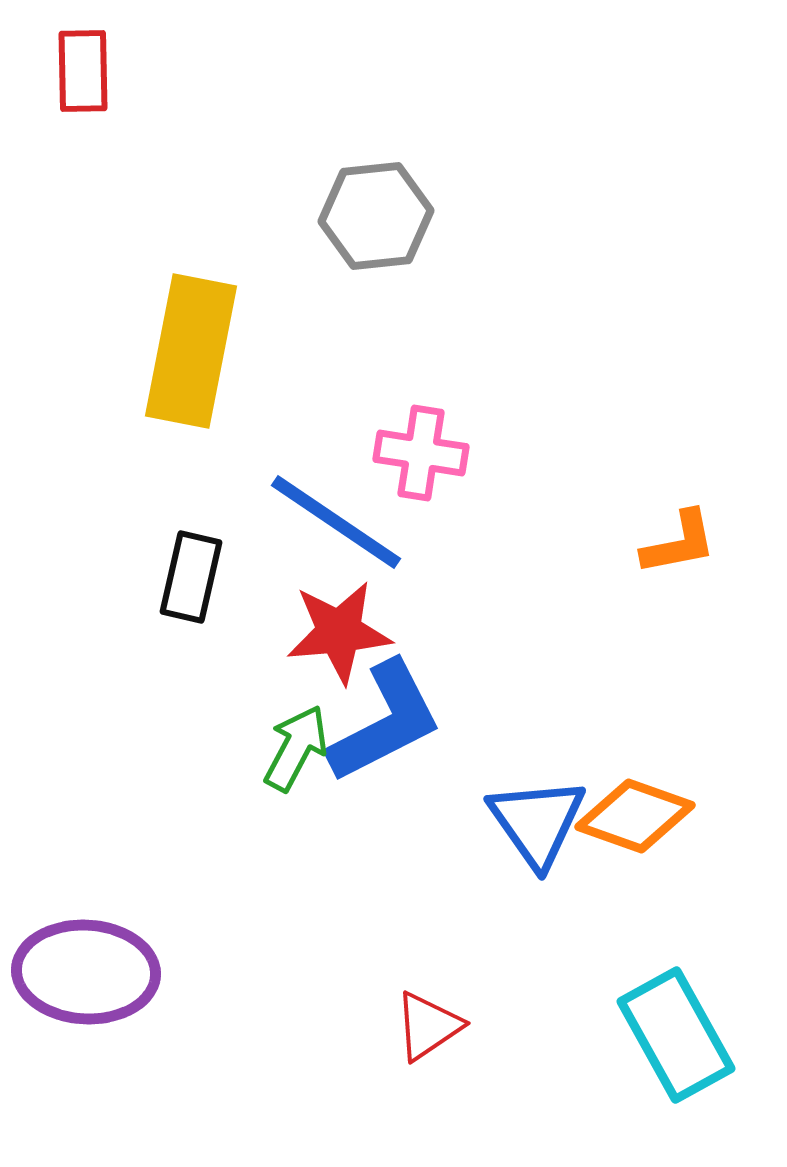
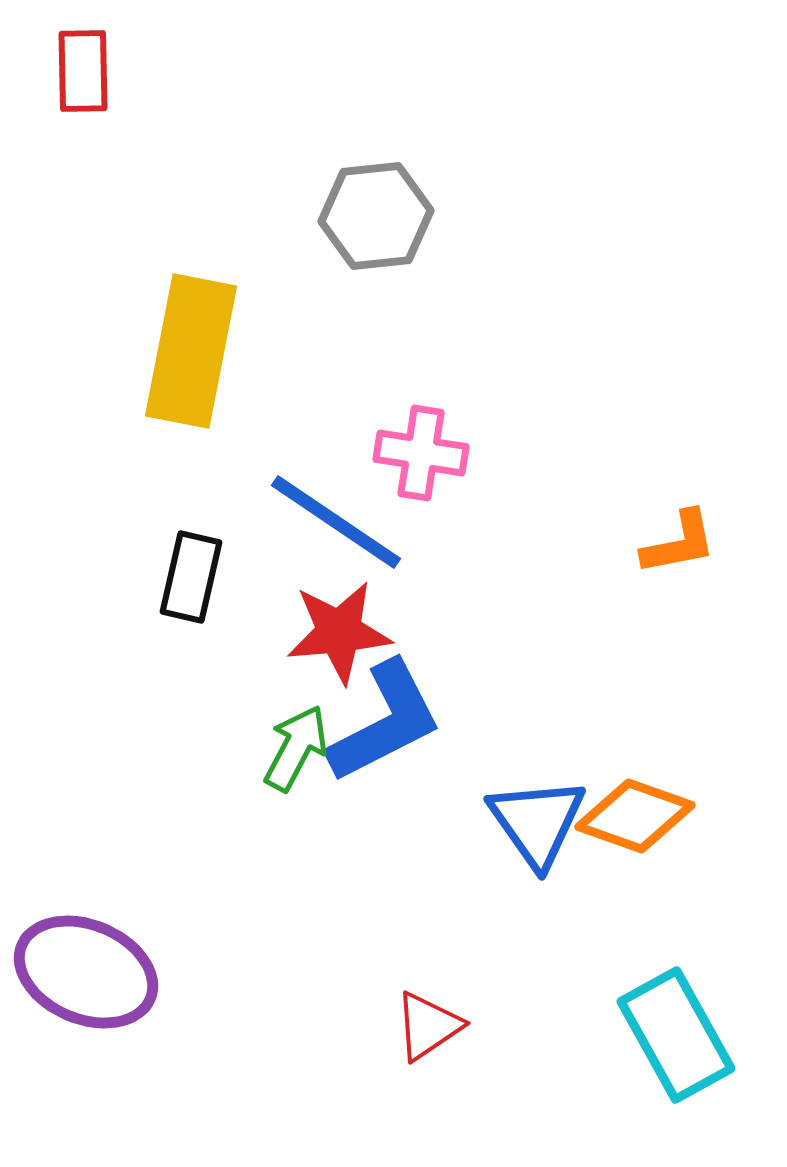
purple ellipse: rotated 20 degrees clockwise
